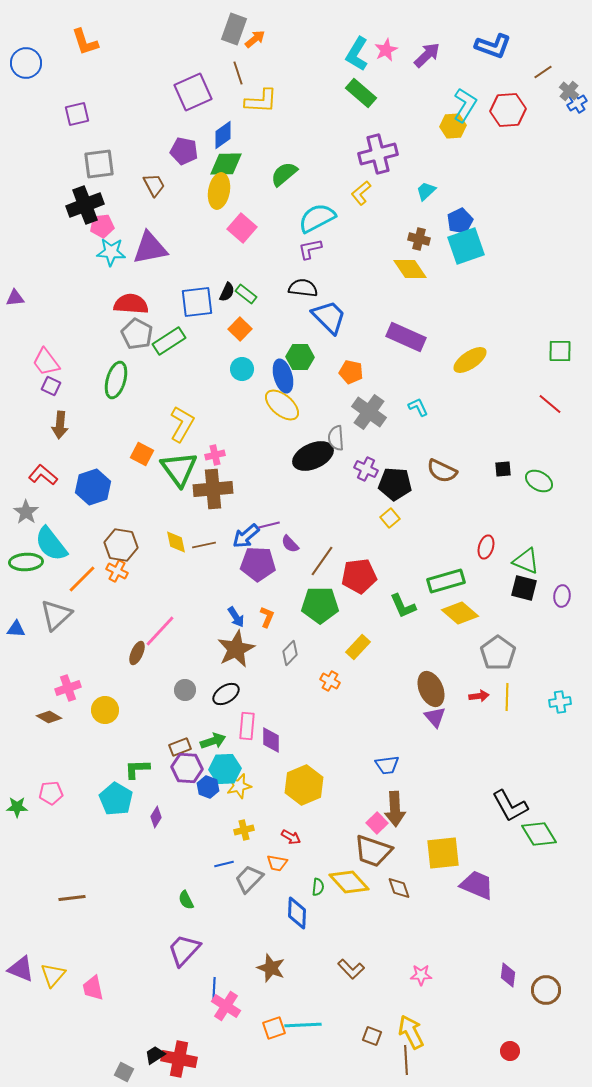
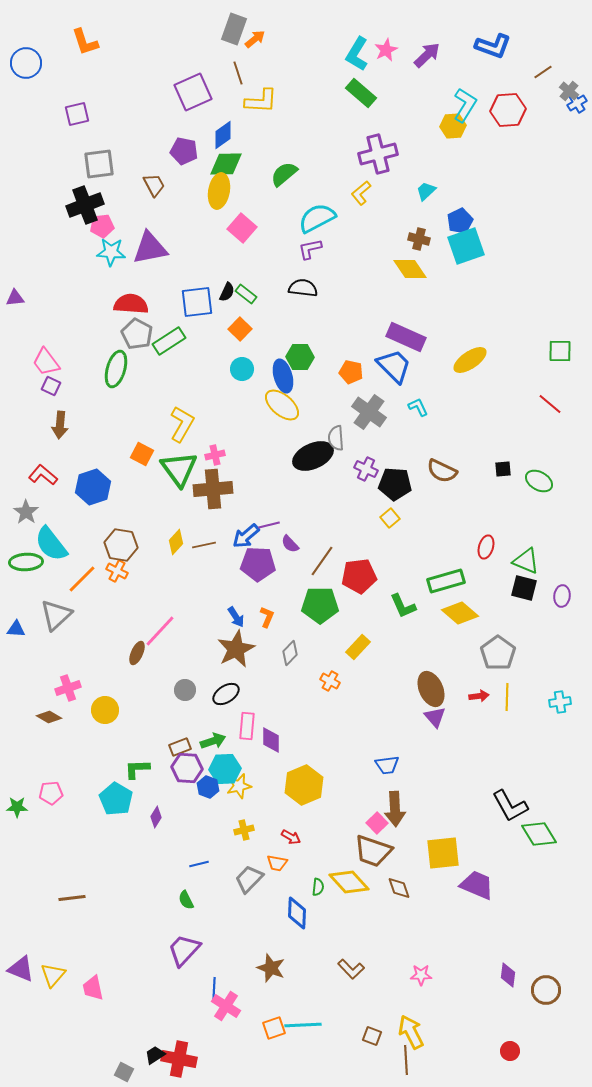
blue trapezoid at (329, 317): moved 65 px right, 49 px down
green ellipse at (116, 380): moved 11 px up
yellow diamond at (176, 542): rotated 55 degrees clockwise
blue line at (224, 864): moved 25 px left
